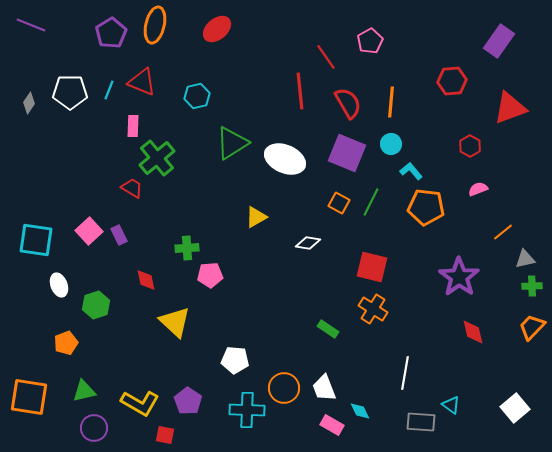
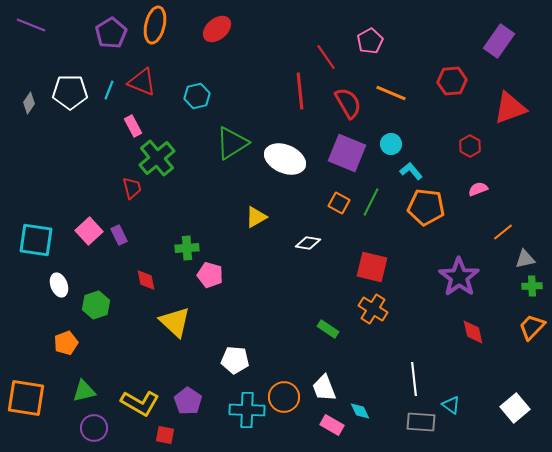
orange line at (391, 102): moved 9 px up; rotated 72 degrees counterclockwise
pink rectangle at (133, 126): rotated 30 degrees counterclockwise
red trapezoid at (132, 188): rotated 45 degrees clockwise
pink pentagon at (210, 275): rotated 20 degrees clockwise
white line at (405, 373): moved 9 px right, 6 px down; rotated 16 degrees counterclockwise
orange circle at (284, 388): moved 9 px down
orange square at (29, 397): moved 3 px left, 1 px down
